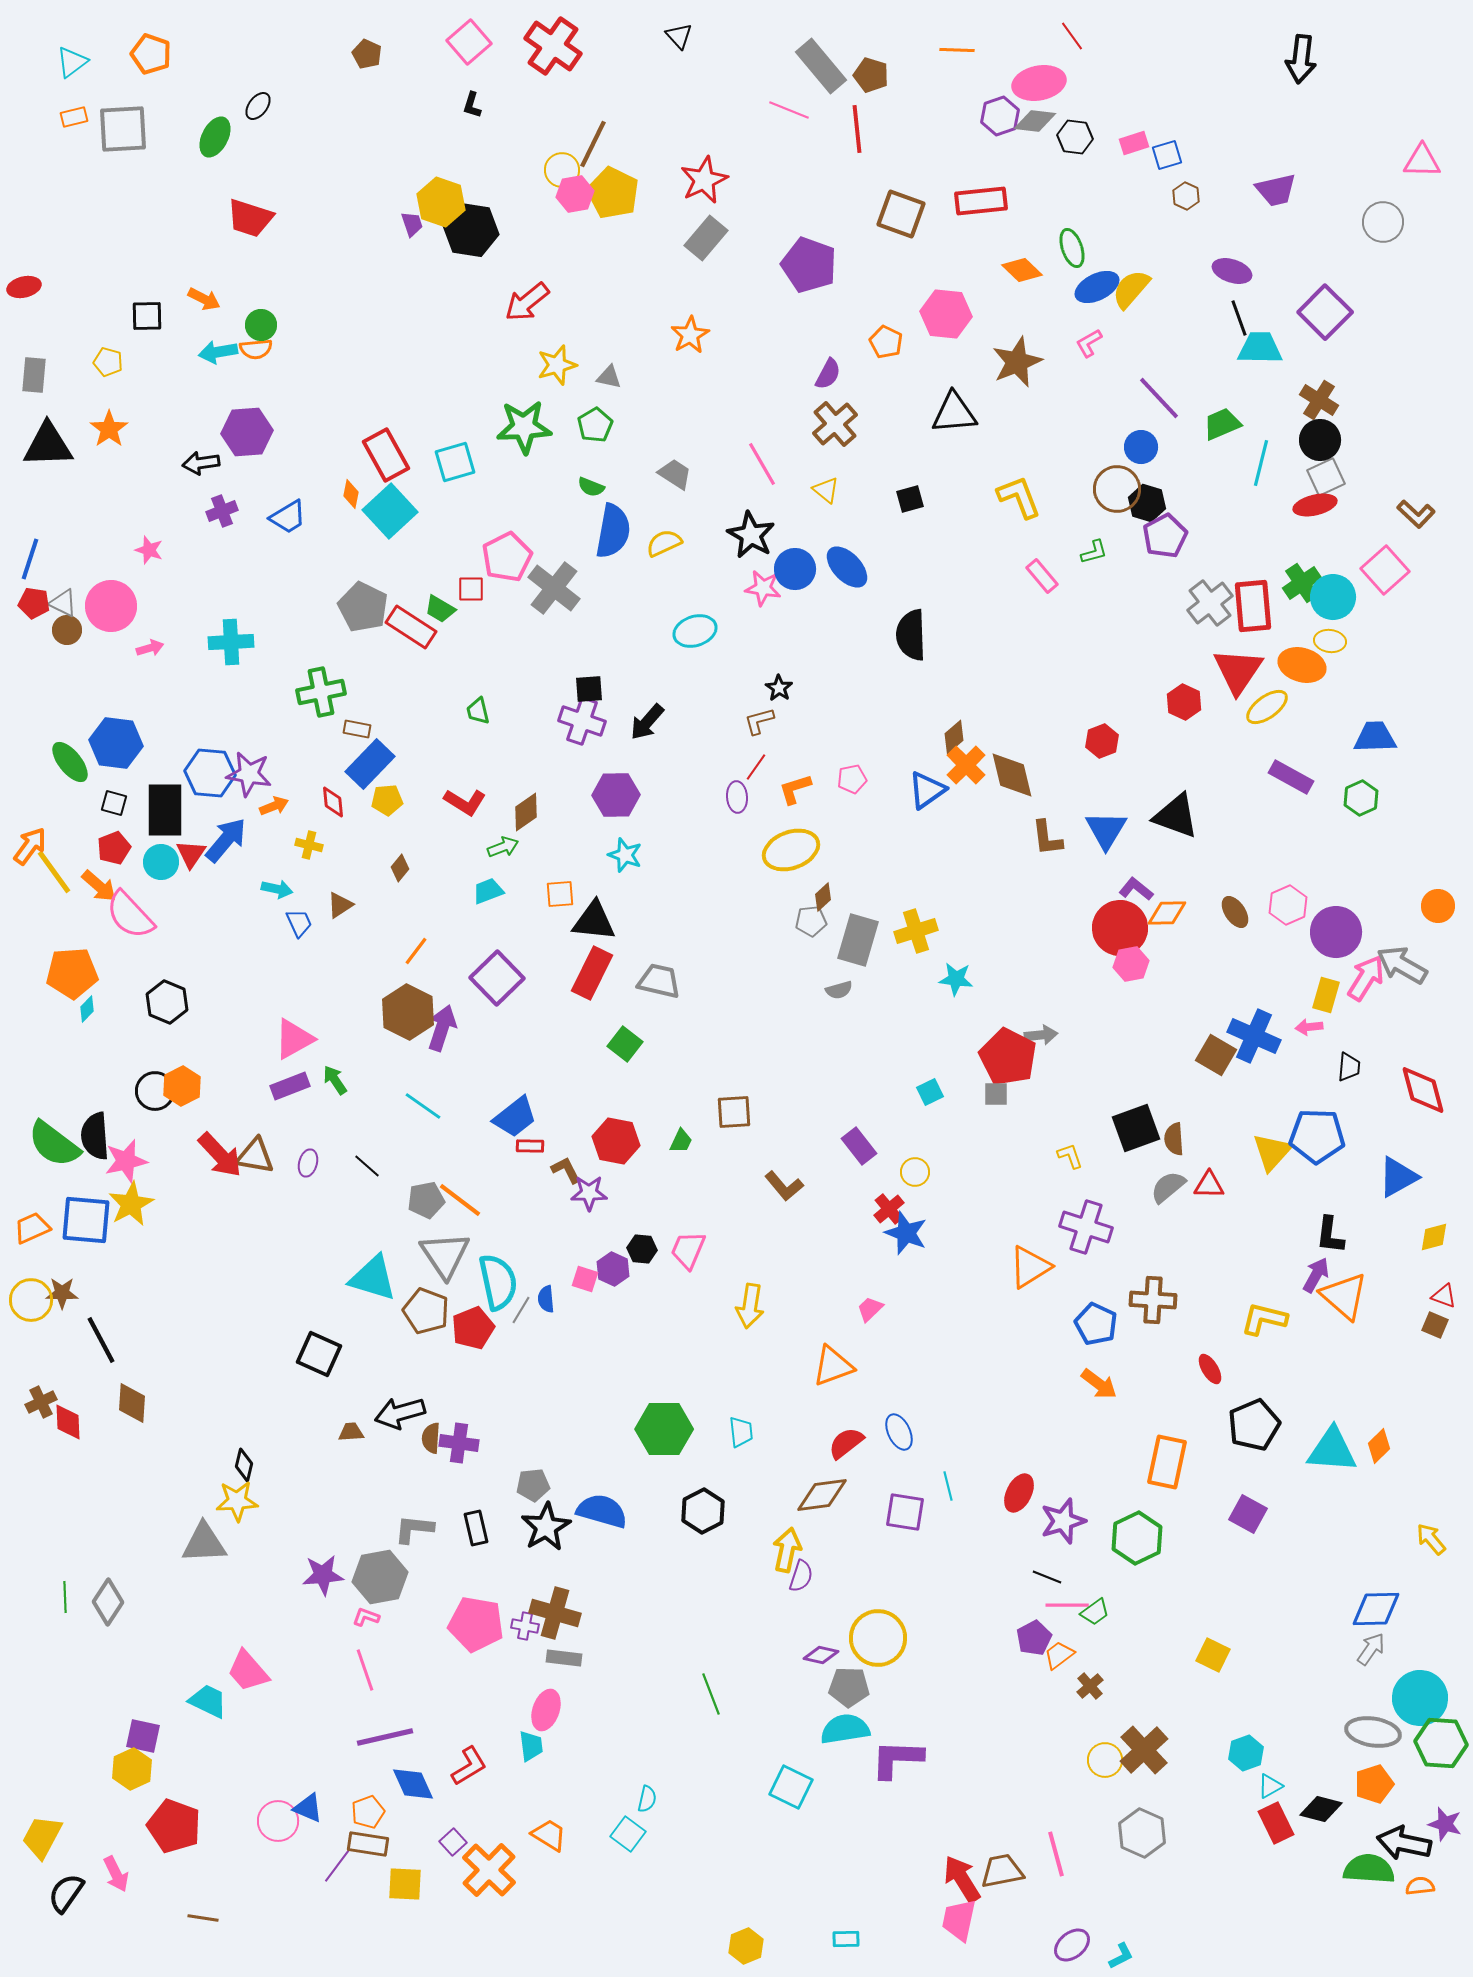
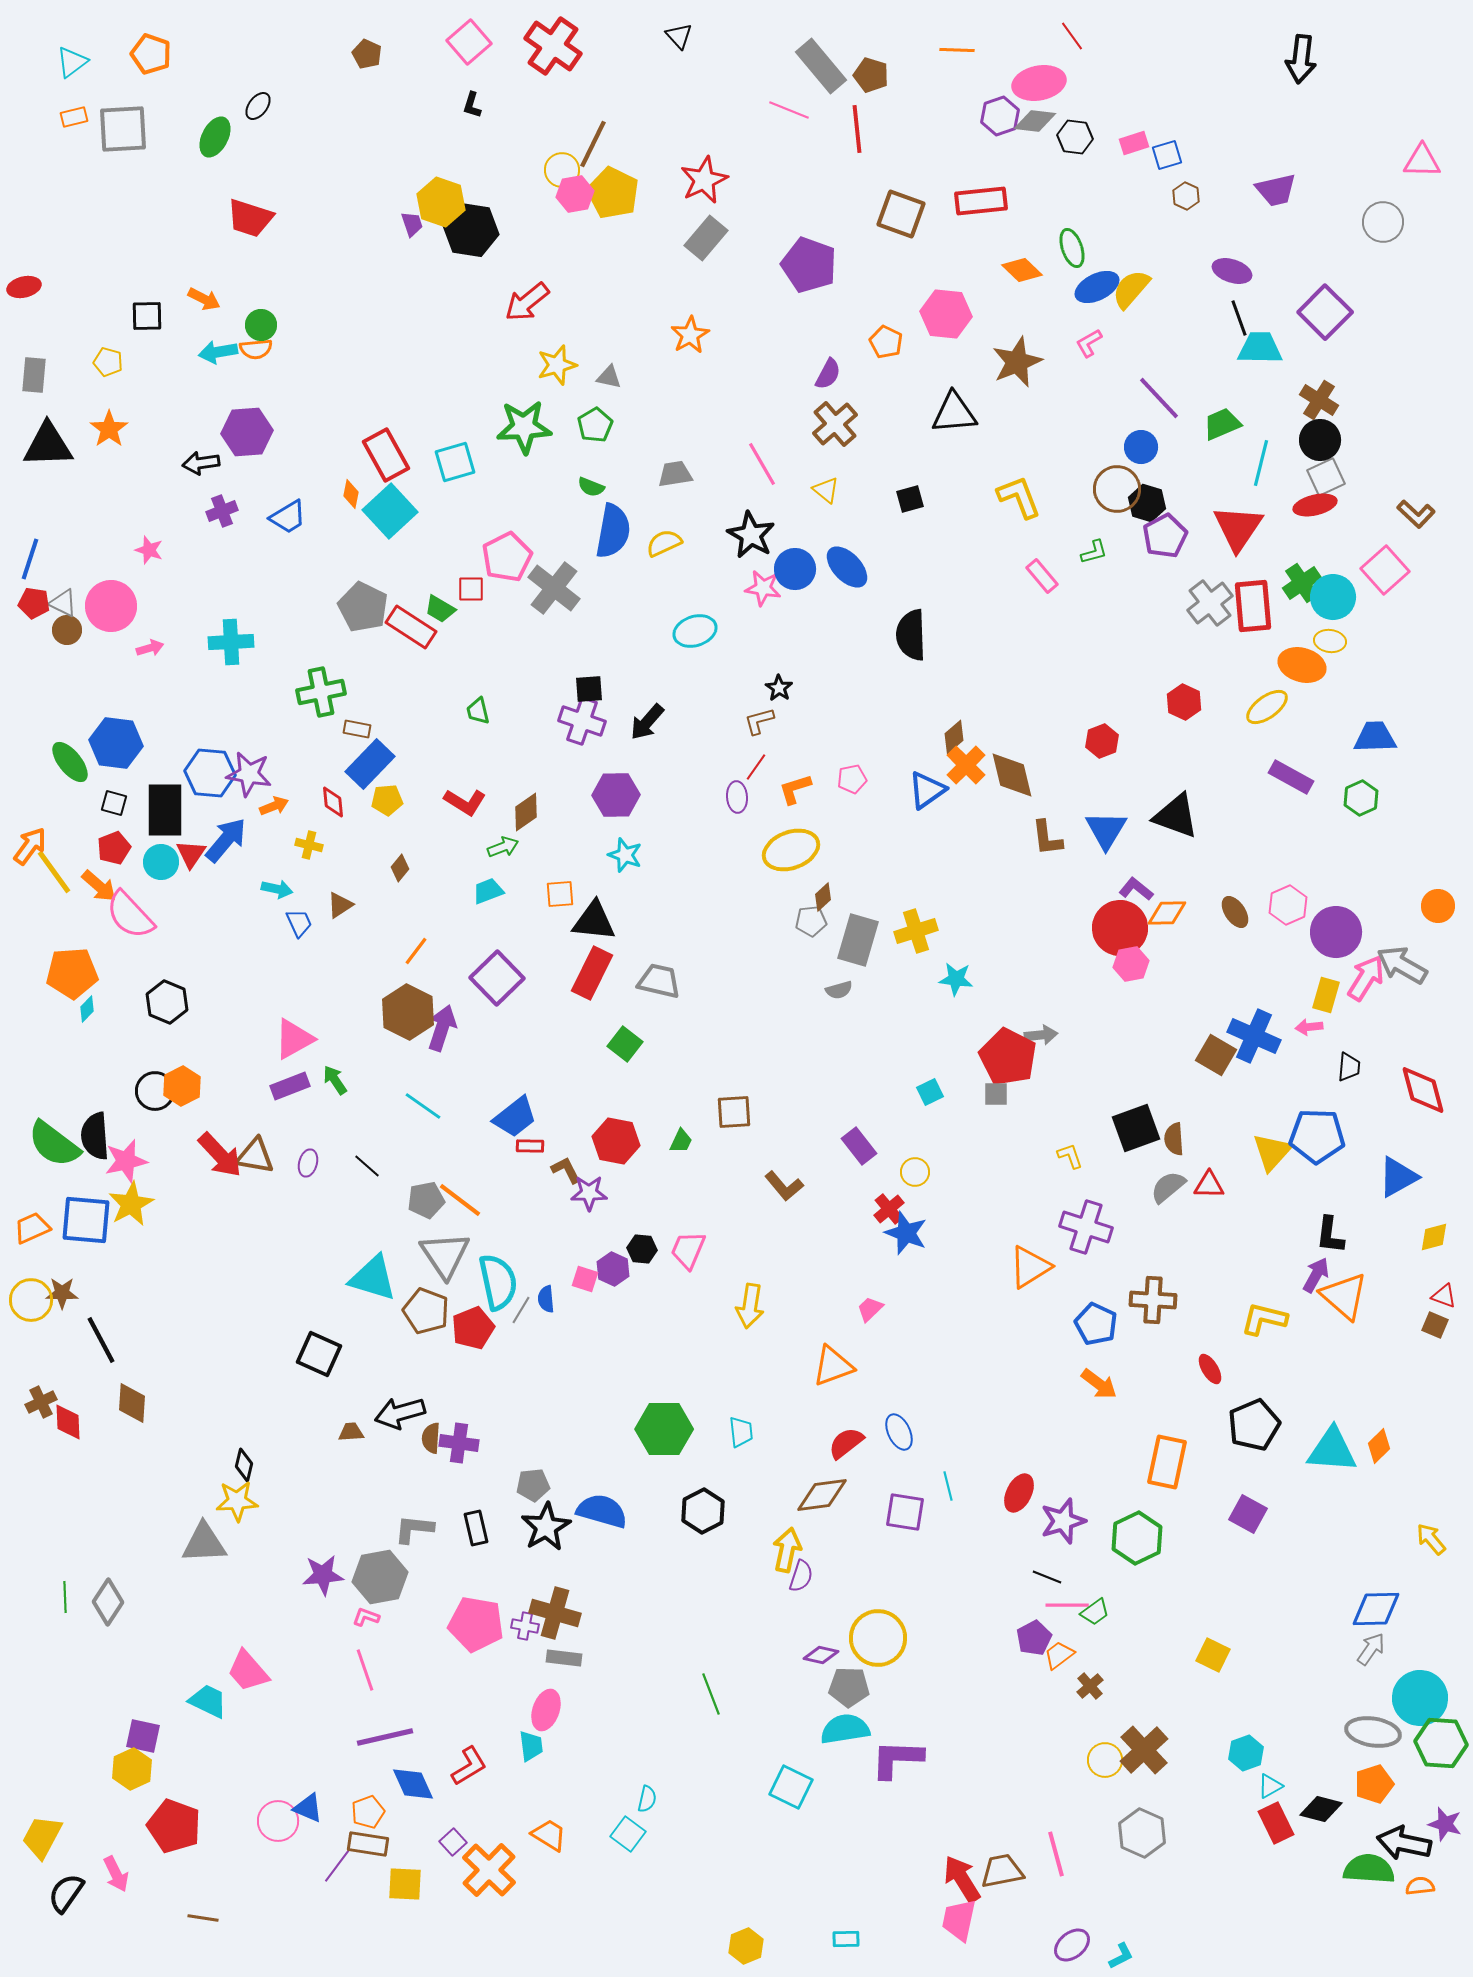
gray trapezoid at (675, 474): rotated 42 degrees counterclockwise
red triangle at (1238, 671): moved 143 px up
